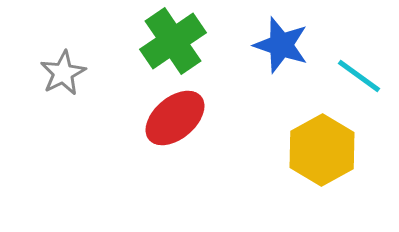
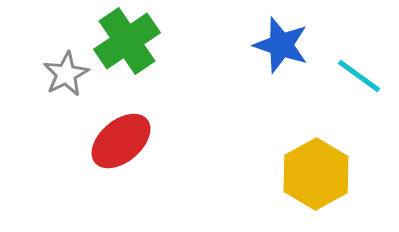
green cross: moved 46 px left
gray star: moved 3 px right, 1 px down
red ellipse: moved 54 px left, 23 px down
yellow hexagon: moved 6 px left, 24 px down
